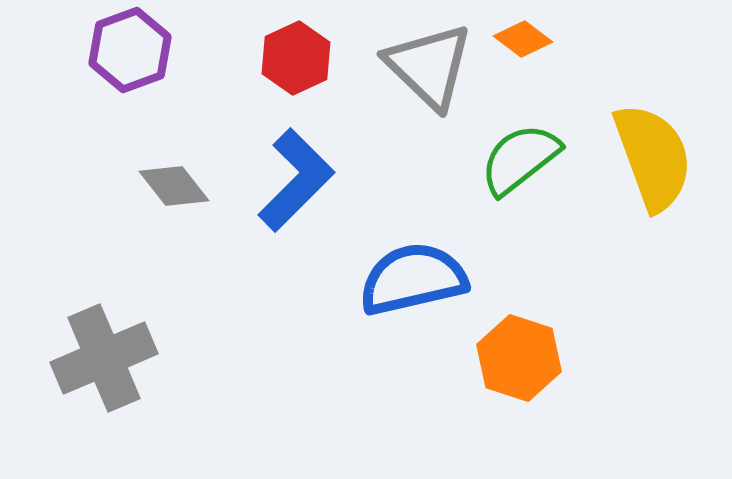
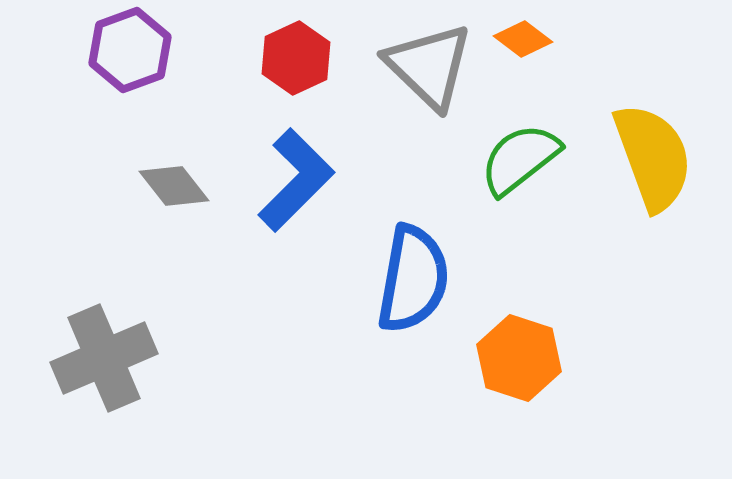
blue semicircle: rotated 113 degrees clockwise
